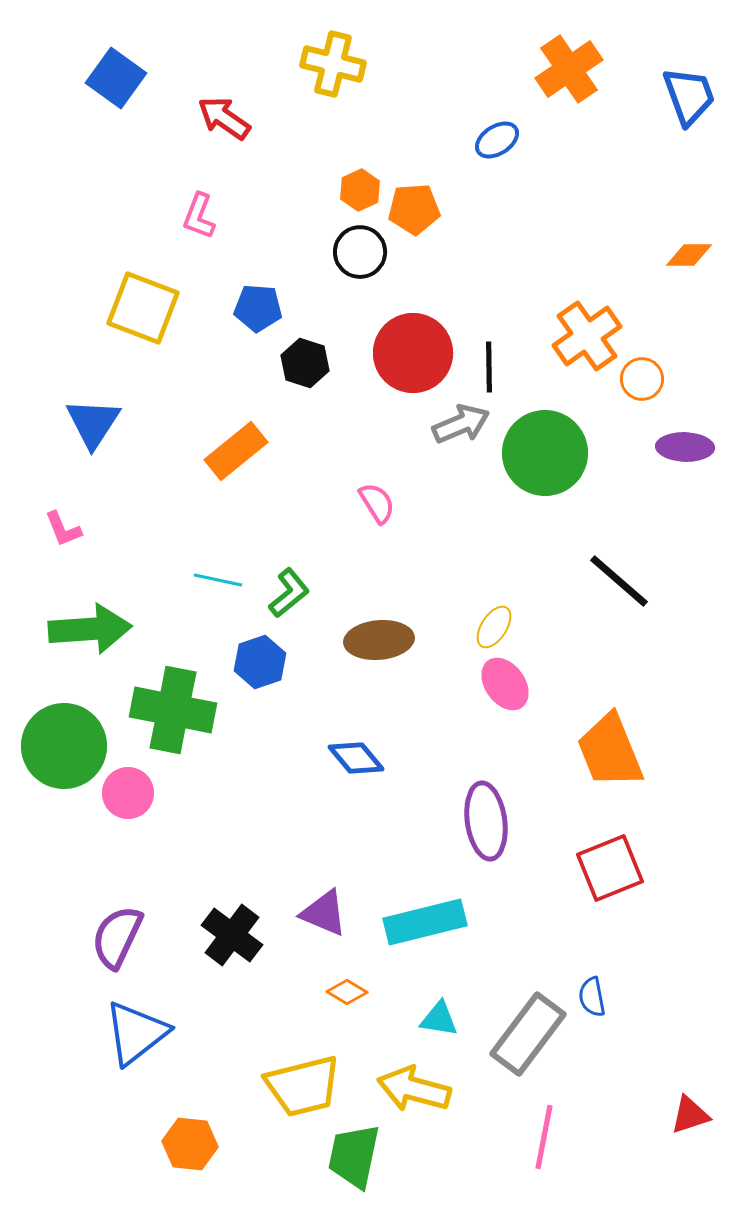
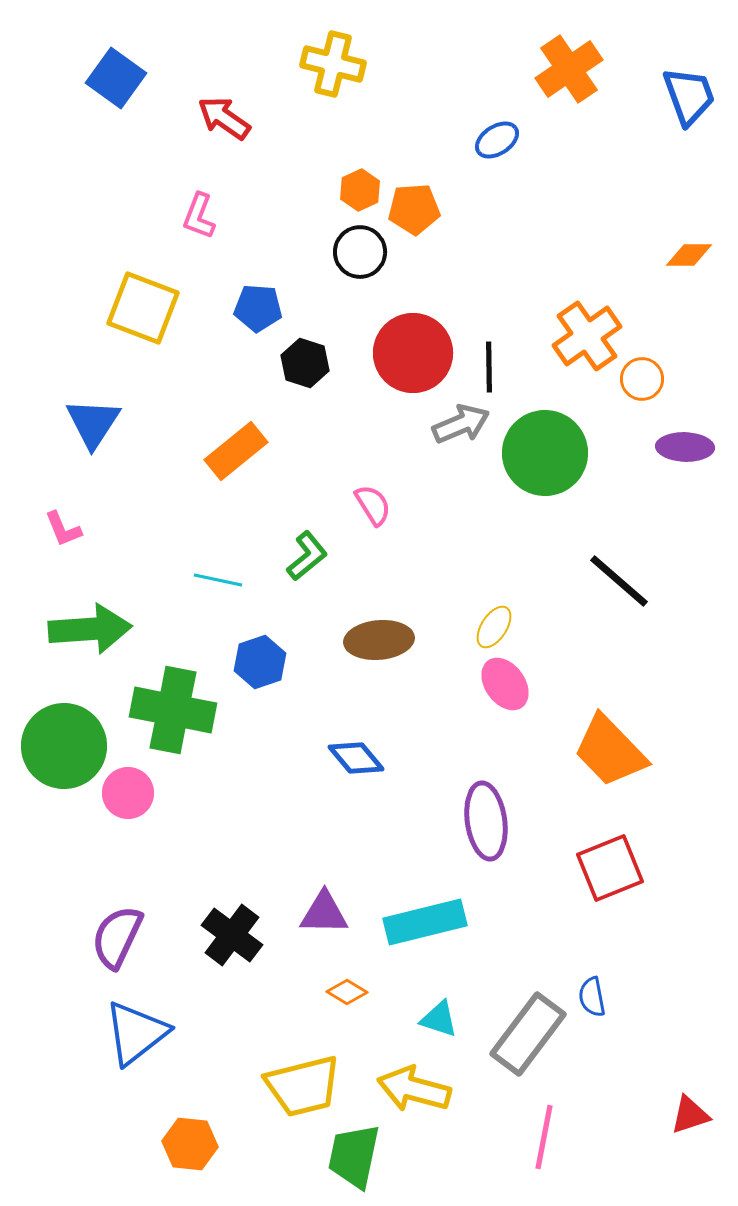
pink semicircle at (377, 503): moved 4 px left, 2 px down
green L-shape at (289, 593): moved 18 px right, 37 px up
orange trapezoid at (610, 751): rotated 22 degrees counterclockwise
purple triangle at (324, 913): rotated 22 degrees counterclockwise
cyan triangle at (439, 1019): rotated 9 degrees clockwise
